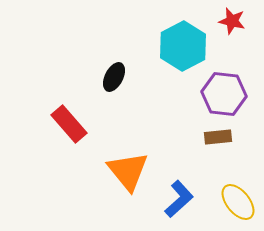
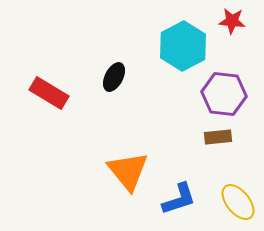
red star: rotated 8 degrees counterclockwise
red rectangle: moved 20 px left, 31 px up; rotated 18 degrees counterclockwise
blue L-shape: rotated 24 degrees clockwise
